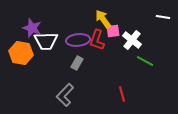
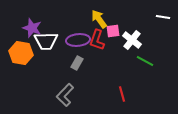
yellow arrow: moved 4 px left
